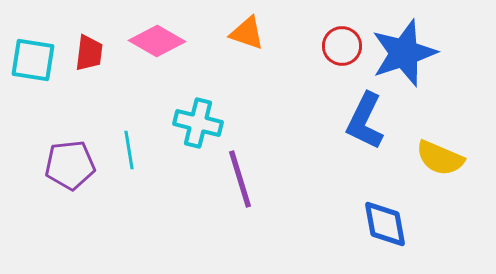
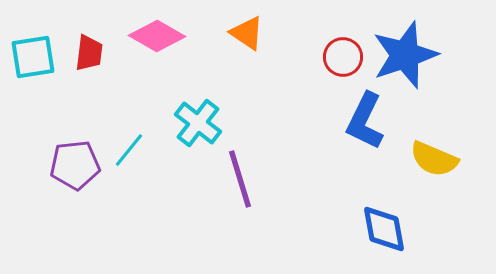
orange triangle: rotated 15 degrees clockwise
pink diamond: moved 5 px up
red circle: moved 1 px right, 11 px down
blue star: moved 1 px right, 2 px down
cyan square: moved 3 px up; rotated 18 degrees counterclockwise
cyan cross: rotated 24 degrees clockwise
cyan line: rotated 48 degrees clockwise
yellow semicircle: moved 6 px left, 1 px down
purple pentagon: moved 5 px right
blue diamond: moved 1 px left, 5 px down
